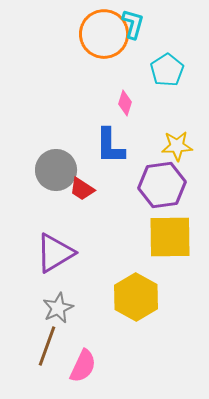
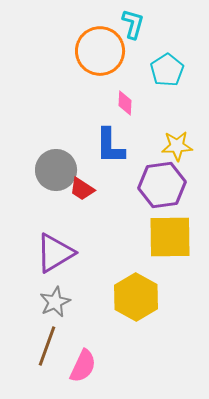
orange circle: moved 4 px left, 17 px down
pink diamond: rotated 15 degrees counterclockwise
gray star: moved 3 px left, 6 px up
